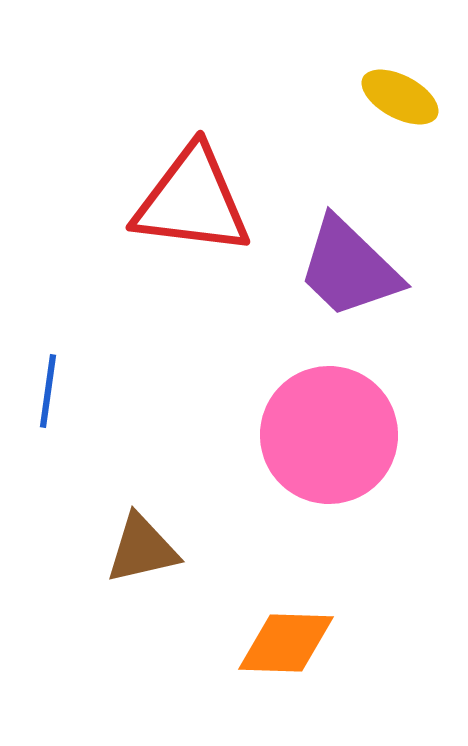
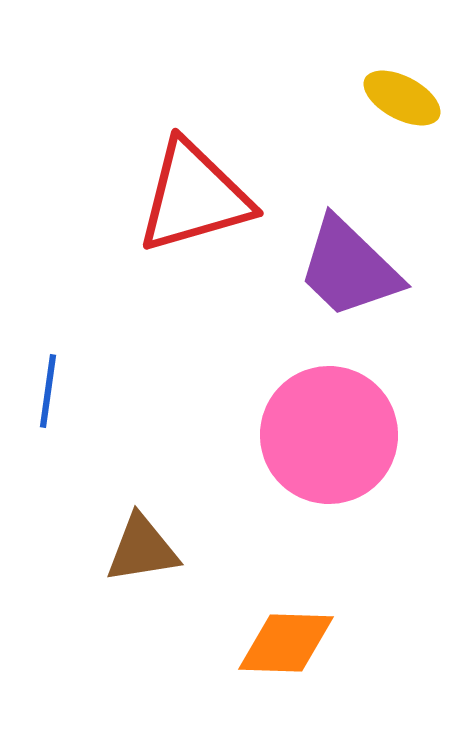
yellow ellipse: moved 2 px right, 1 px down
red triangle: moved 2 px right, 4 px up; rotated 23 degrees counterclockwise
brown triangle: rotated 4 degrees clockwise
